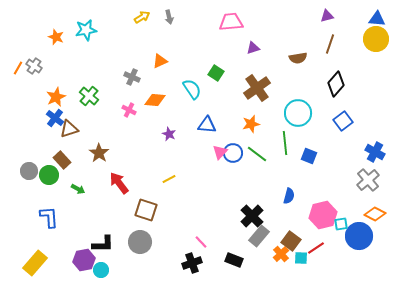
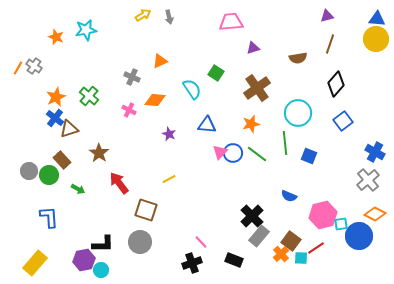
yellow arrow at (142, 17): moved 1 px right, 2 px up
blue semicircle at (289, 196): rotated 98 degrees clockwise
